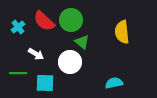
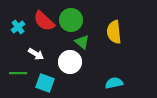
yellow semicircle: moved 8 px left
cyan square: rotated 18 degrees clockwise
